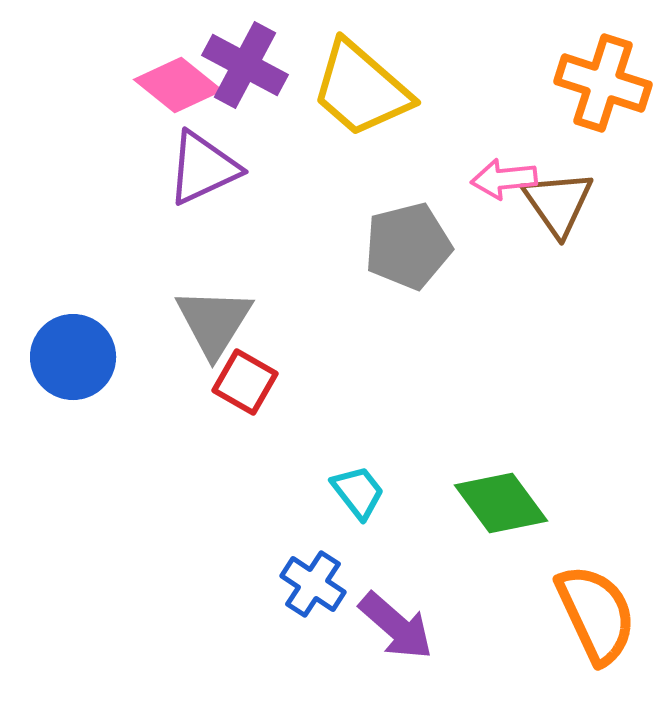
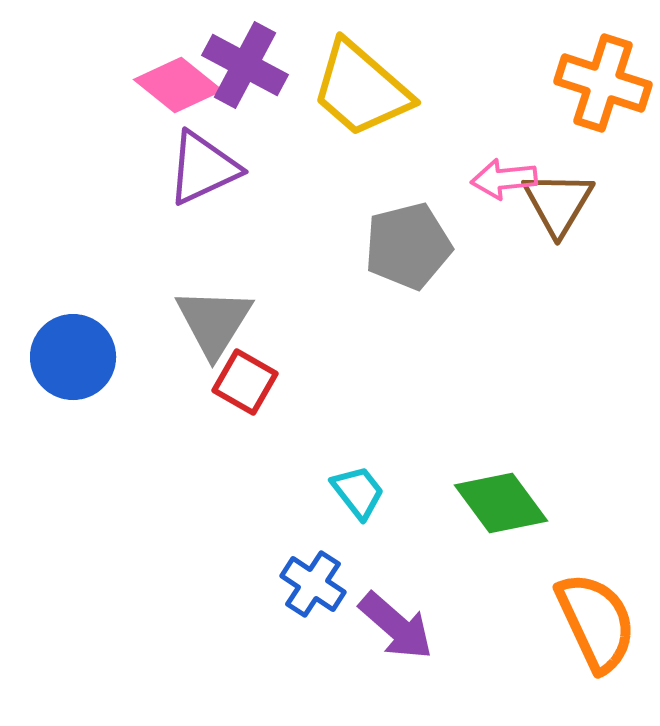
brown triangle: rotated 6 degrees clockwise
orange semicircle: moved 8 px down
